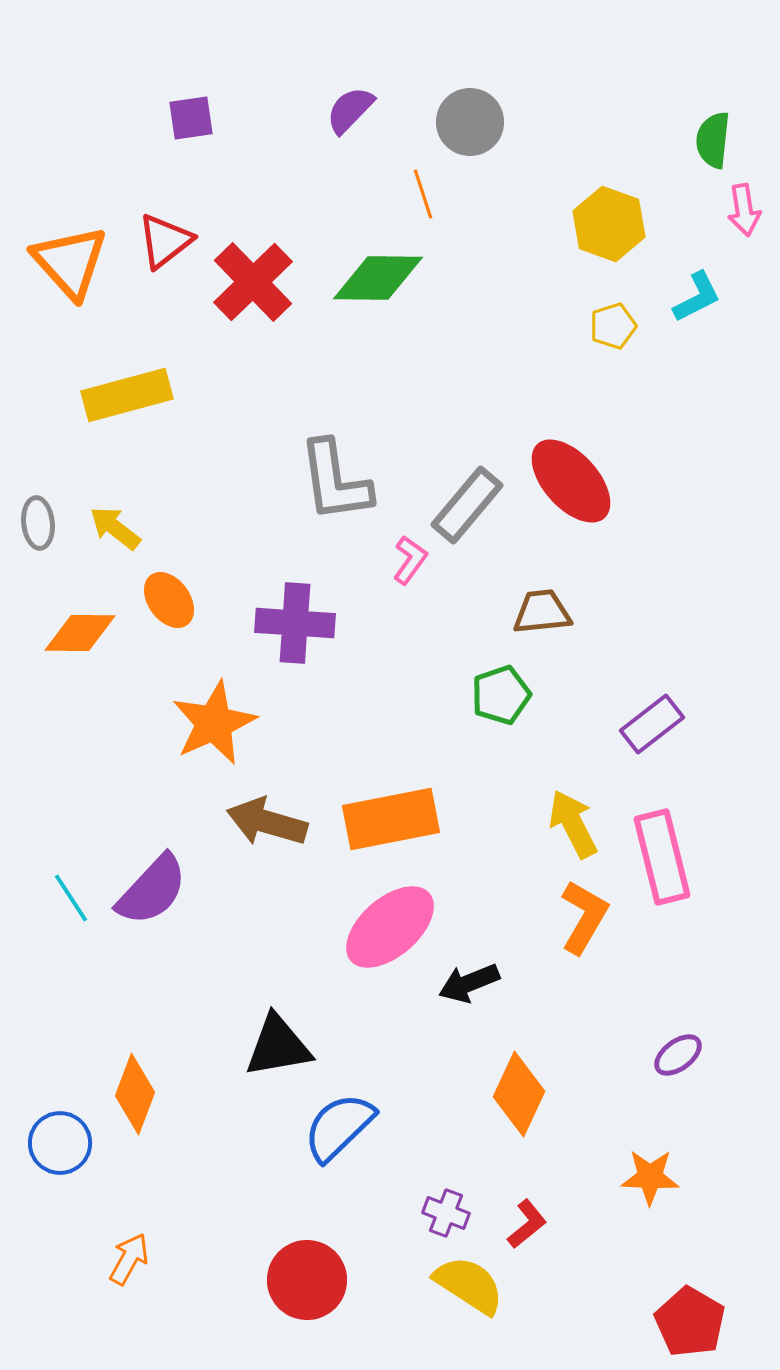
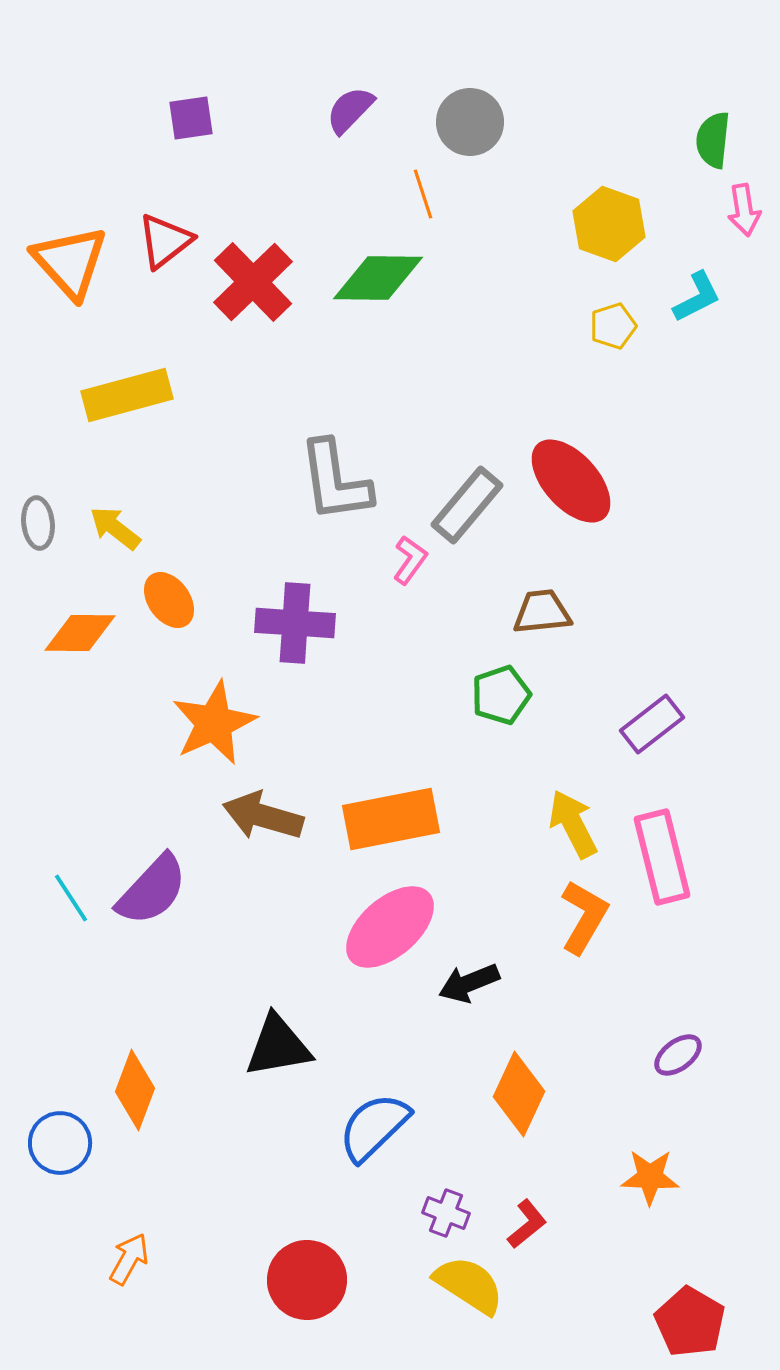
brown arrow at (267, 822): moved 4 px left, 6 px up
orange diamond at (135, 1094): moved 4 px up
blue semicircle at (339, 1127): moved 35 px right
